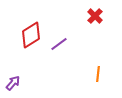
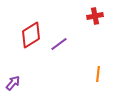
red cross: rotated 35 degrees clockwise
